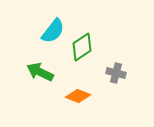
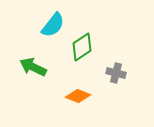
cyan semicircle: moved 6 px up
green arrow: moved 7 px left, 5 px up
